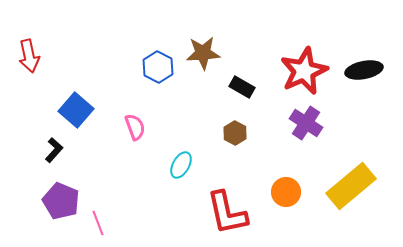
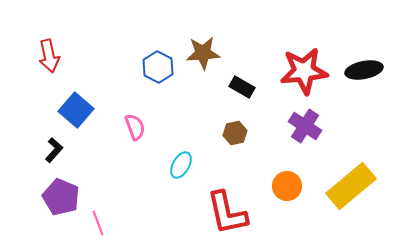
red arrow: moved 20 px right
red star: rotated 18 degrees clockwise
purple cross: moved 1 px left, 3 px down
brown hexagon: rotated 20 degrees clockwise
orange circle: moved 1 px right, 6 px up
purple pentagon: moved 4 px up
